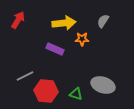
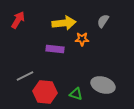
purple rectangle: rotated 18 degrees counterclockwise
red hexagon: moved 1 px left, 1 px down
